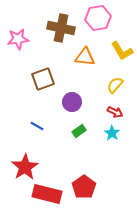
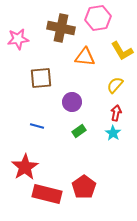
brown square: moved 2 px left, 1 px up; rotated 15 degrees clockwise
red arrow: moved 1 px right, 1 px down; rotated 105 degrees counterclockwise
blue line: rotated 16 degrees counterclockwise
cyan star: moved 1 px right
